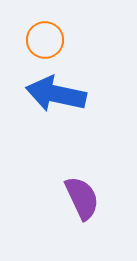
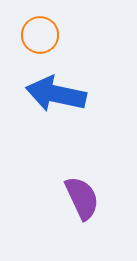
orange circle: moved 5 px left, 5 px up
